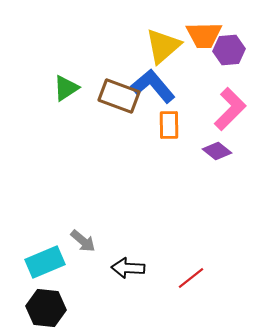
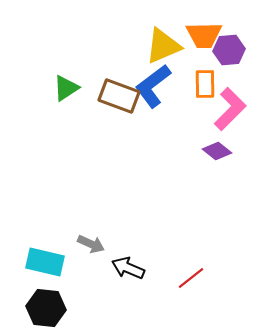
yellow triangle: rotated 18 degrees clockwise
blue L-shape: rotated 87 degrees counterclockwise
orange rectangle: moved 36 px right, 41 px up
gray arrow: moved 8 px right, 3 px down; rotated 16 degrees counterclockwise
cyan rectangle: rotated 36 degrees clockwise
black arrow: rotated 20 degrees clockwise
